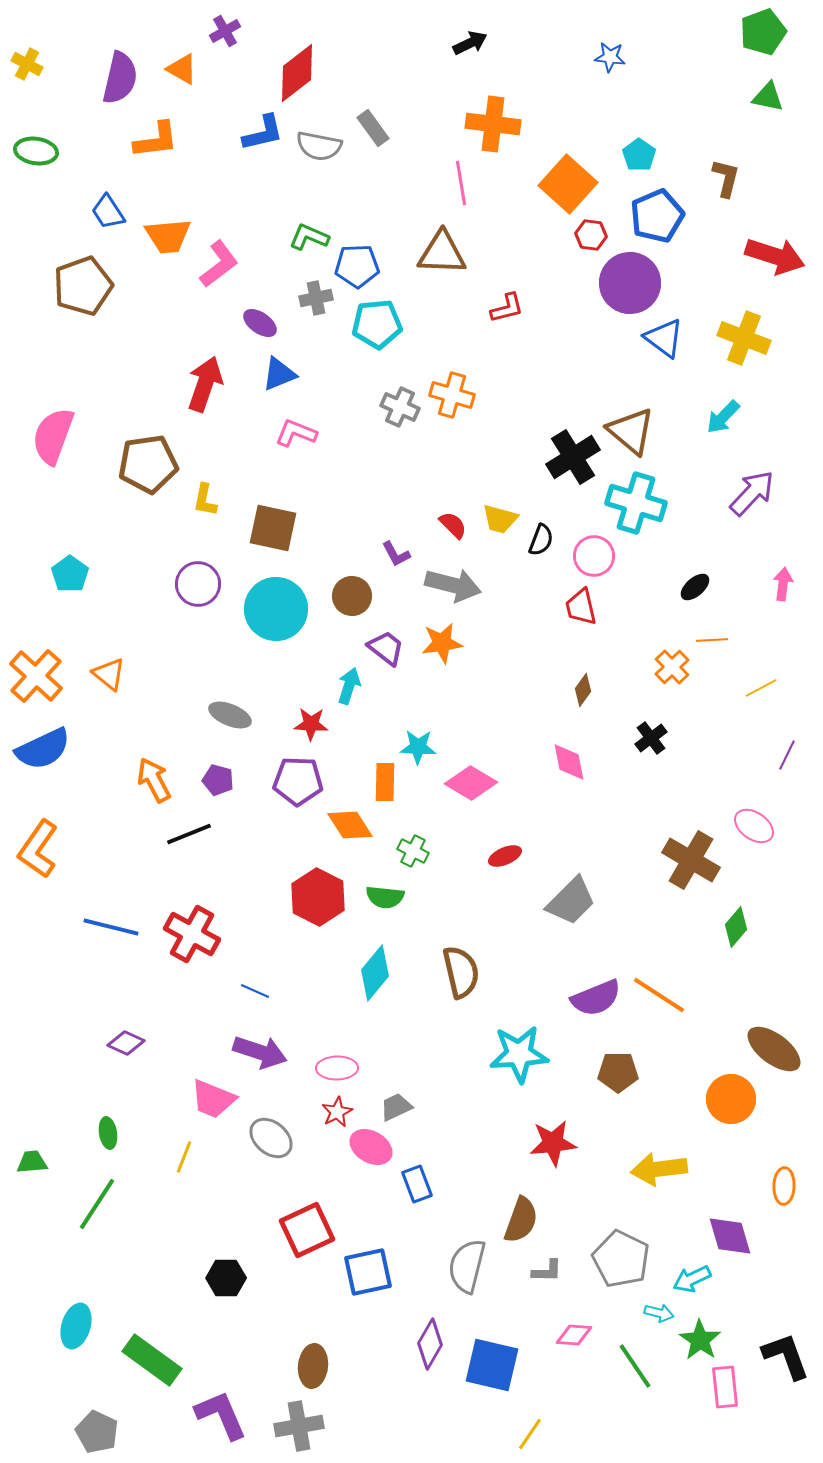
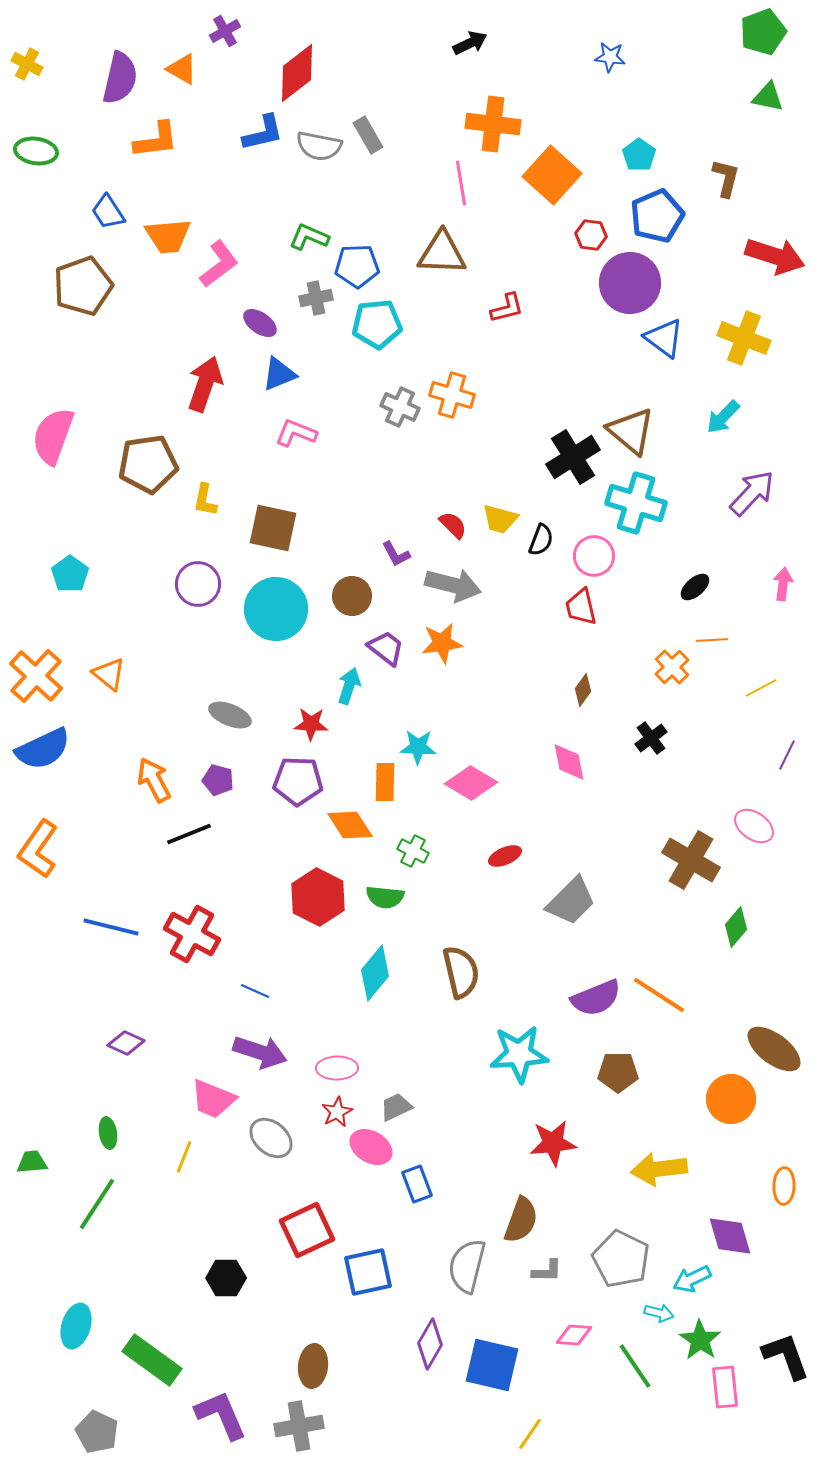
gray rectangle at (373, 128): moved 5 px left, 7 px down; rotated 6 degrees clockwise
orange square at (568, 184): moved 16 px left, 9 px up
